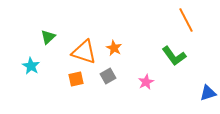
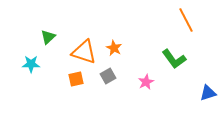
green L-shape: moved 3 px down
cyan star: moved 2 px up; rotated 30 degrees counterclockwise
